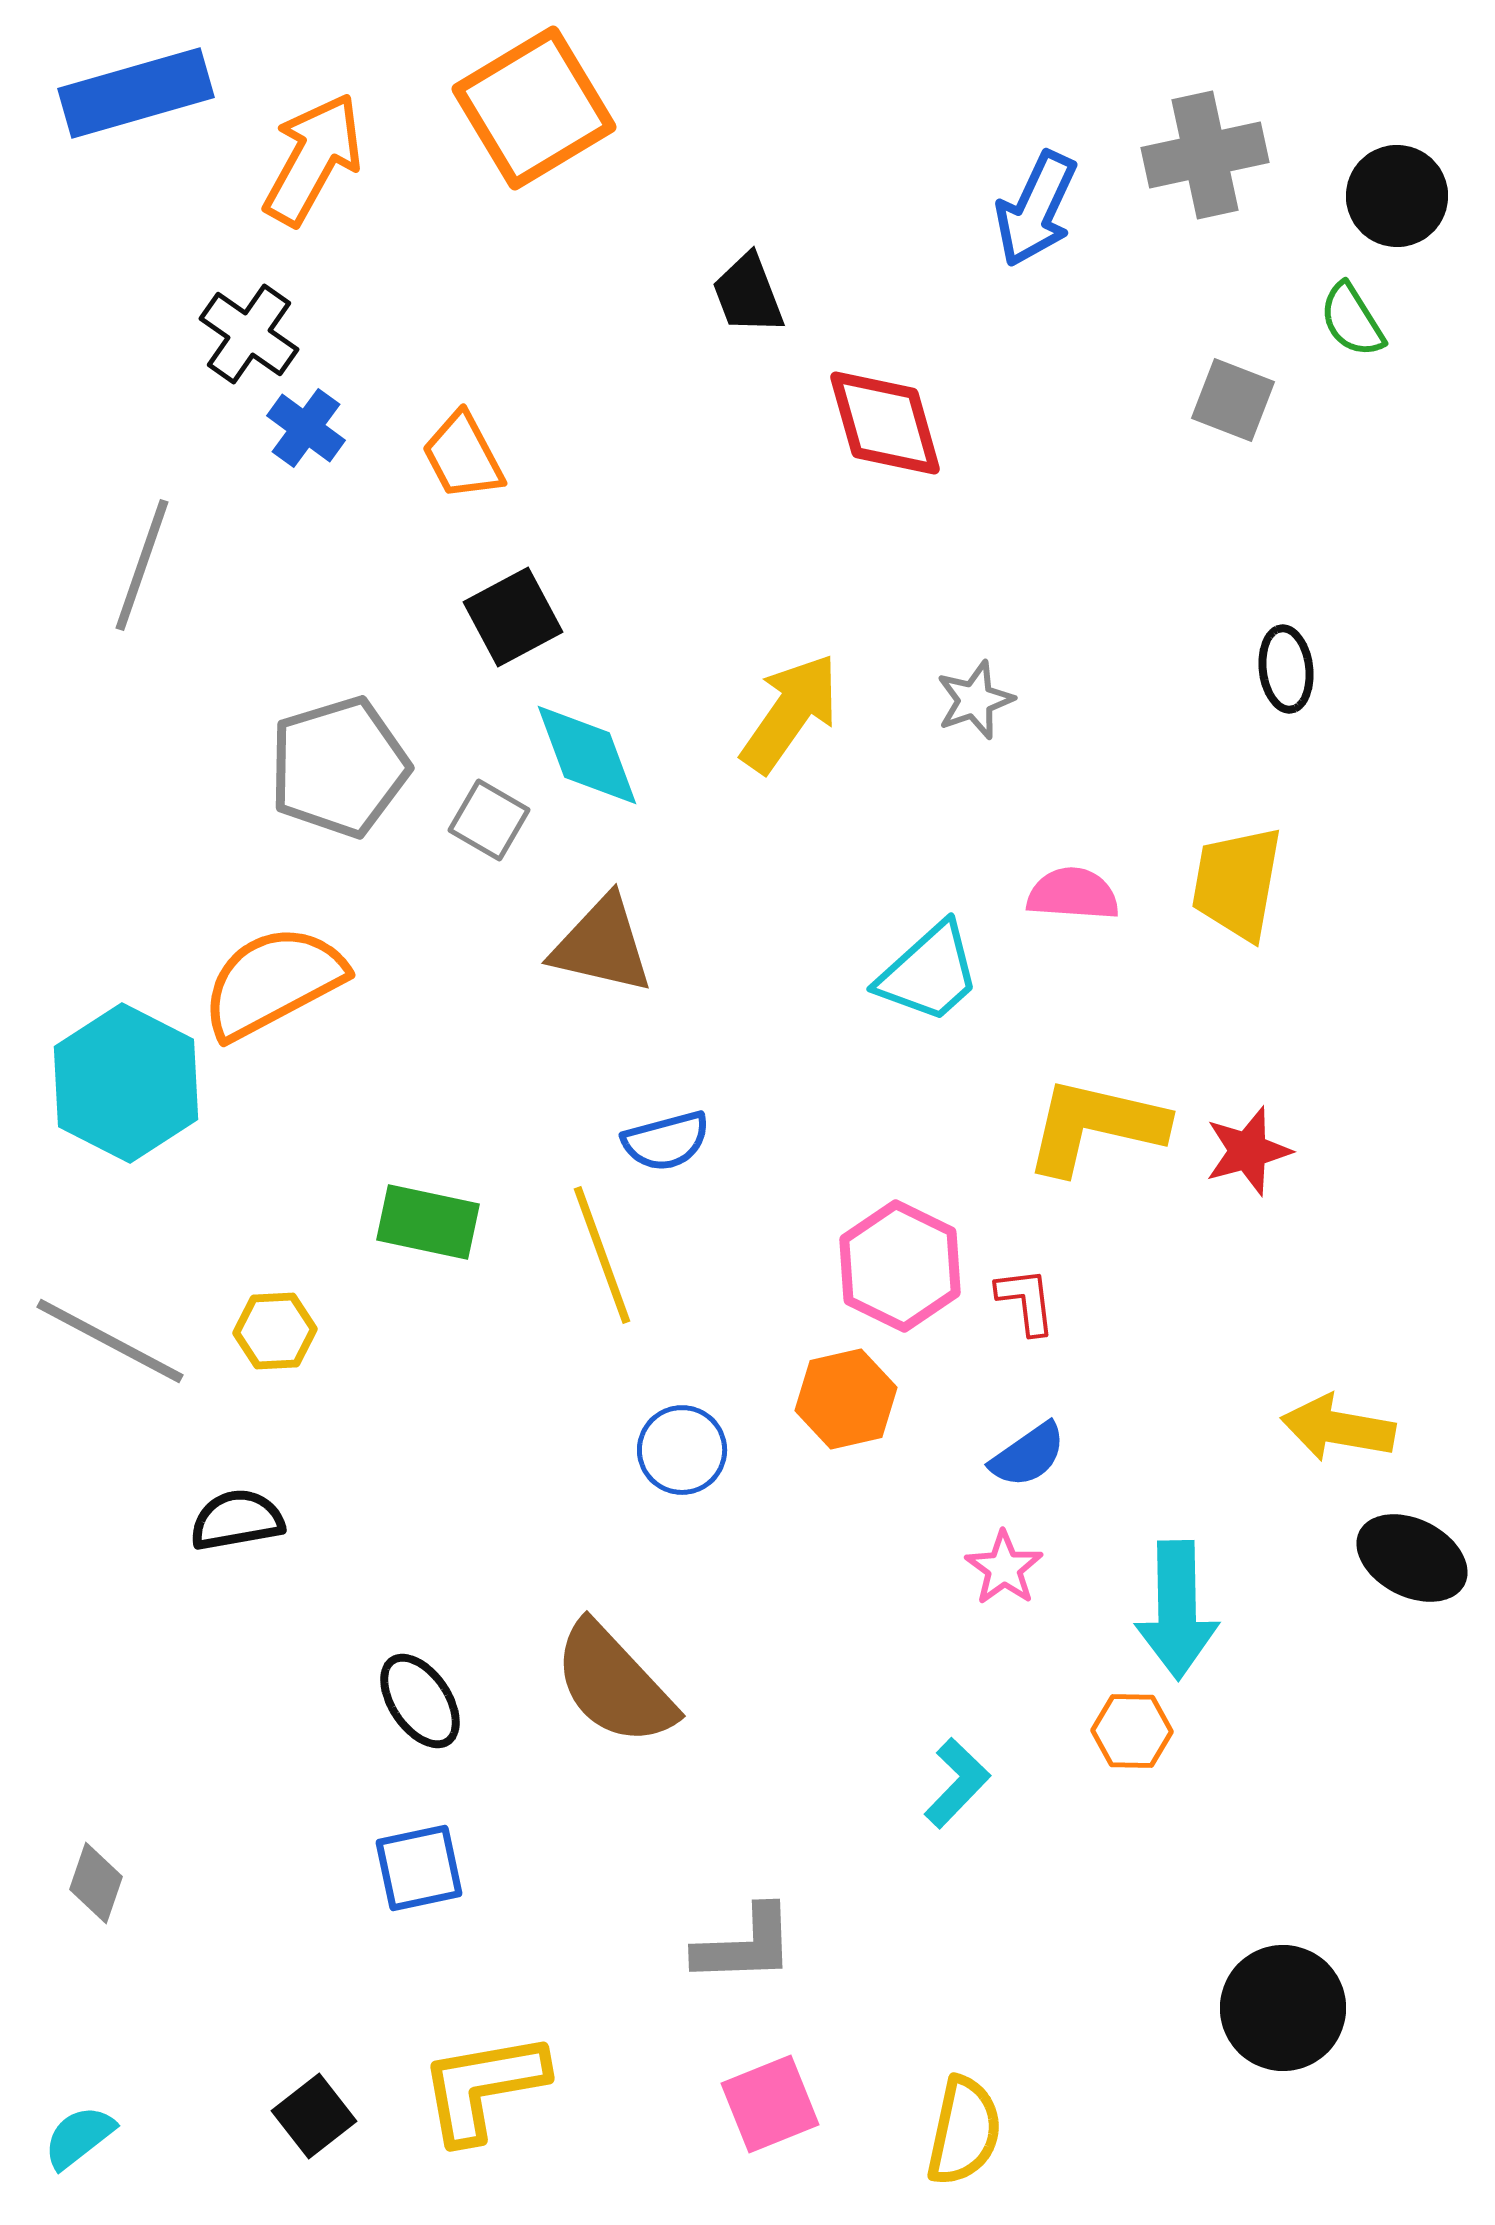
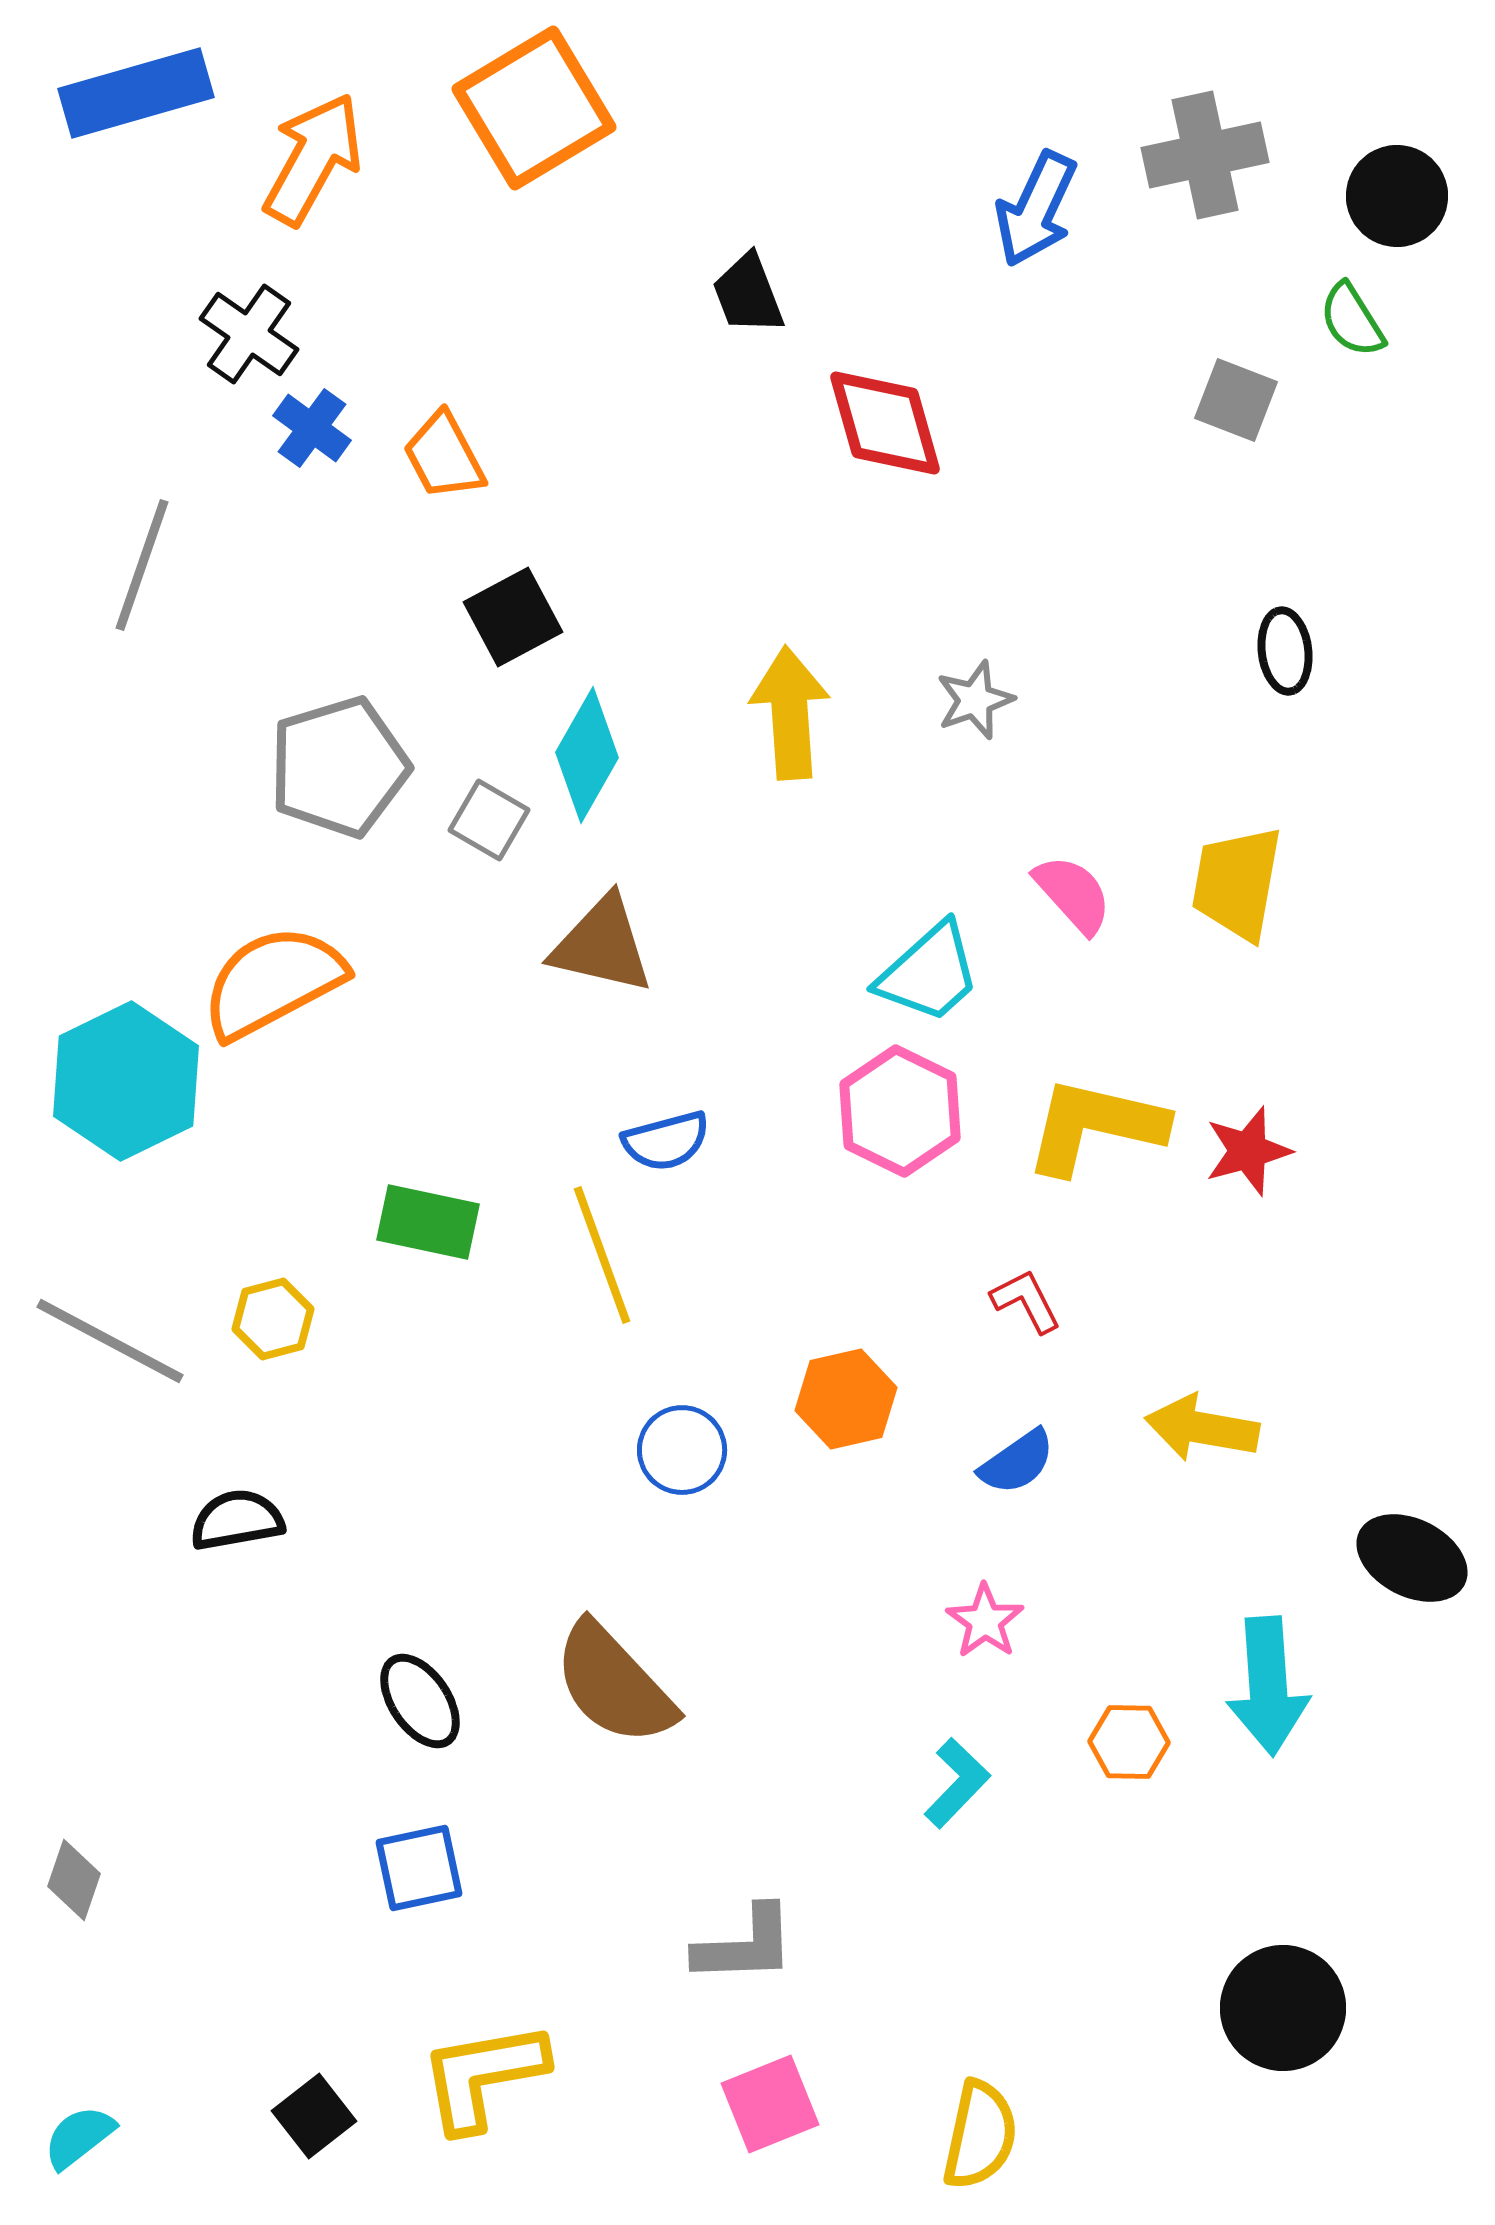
gray square at (1233, 400): moved 3 px right
blue cross at (306, 428): moved 6 px right
orange trapezoid at (463, 456): moved 19 px left
black ellipse at (1286, 669): moved 1 px left, 18 px up
yellow arrow at (790, 713): rotated 39 degrees counterclockwise
cyan diamond at (587, 755): rotated 50 degrees clockwise
pink semicircle at (1073, 894): rotated 44 degrees clockwise
cyan hexagon at (126, 1083): moved 2 px up; rotated 7 degrees clockwise
pink hexagon at (900, 1266): moved 155 px up
red L-shape at (1026, 1301): rotated 20 degrees counterclockwise
yellow hexagon at (275, 1331): moved 2 px left, 12 px up; rotated 12 degrees counterclockwise
yellow arrow at (1338, 1428): moved 136 px left
blue semicircle at (1028, 1455): moved 11 px left, 7 px down
pink star at (1004, 1568): moved 19 px left, 53 px down
cyan arrow at (1177, 1610): moved 91 px right, 76 px down; rotated 3 degrees counterclockwise
orange hexagon at (1132, 1731): moved 3 px left, 11 px down
gray diamond at (96, 1883): moved 22 px left, 3 px up
yellow L-shape at (483, 2087): moved 11 px up
yellow semicircle at (964, 2131): moved 16 px right, 4 px down
